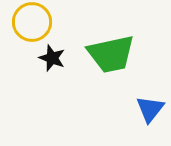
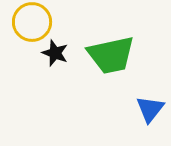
green trapezoid: moved 1 px down
black star: moved 3 px right, 5 px up
